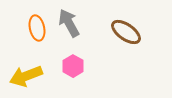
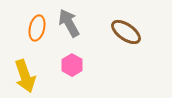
orange ellipse: rotated 25 degrees clockwise
pink hexagon: moved 1 px left, 1 px up
yellow arrow: moved 1 px left; rotated 88 degrees counterclockwise
